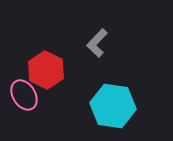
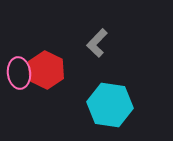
pink ellipse: moved 5 px left, 22 px up; rotated 24 degrees clockwise
cyan hexagon: moved 3 px left, 1 px up
